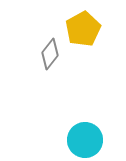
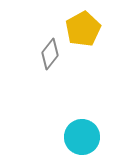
cyan circle: moved 3 px left, 3 px up
